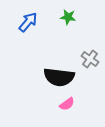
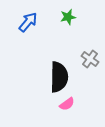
green star: rotated 21 degrees counterclockwise
black semicircle: rotated 96 degrees counterclockwise
